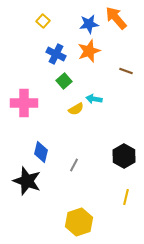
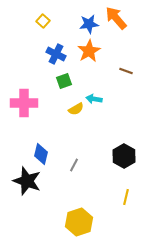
orange star: rotated 10 degrees counterclockwise
green square: rotated 21 degrees clockwise
blue diamond: moved 2 px down
